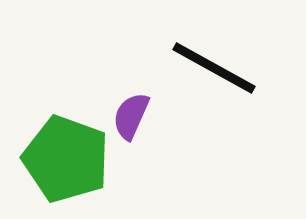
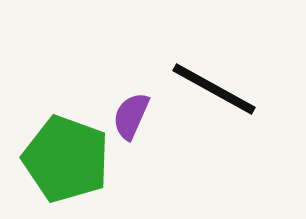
black line: moved 21 px down
